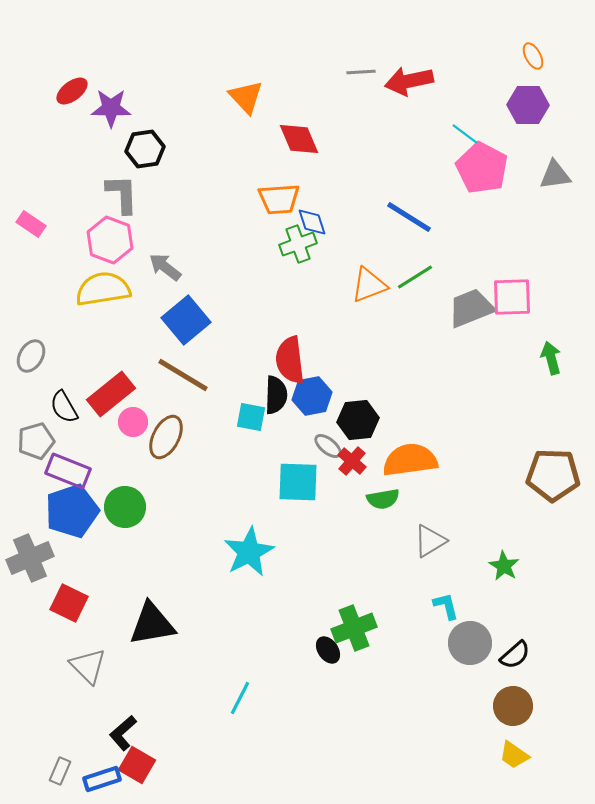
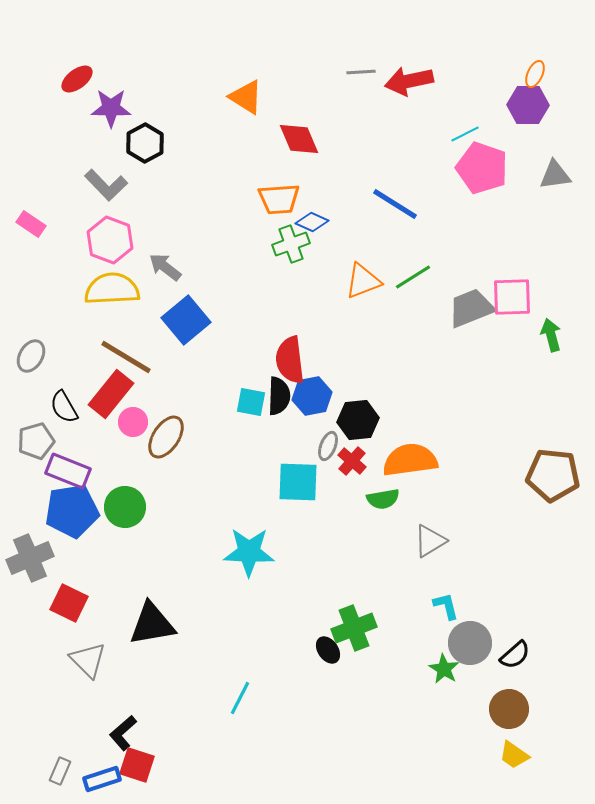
orange ellipse at (533, 56): moved 2 px right, 18 px down; rotated 52 degrees clockwise
red ellipse at (72, 91): moved 5 px right, 12 px up
orange triangle at (246, 97): rotated 15 degrees counterclockwise
cyan line at (465, 134): rotated 64 degrees counterclockwise
black hexagon at (145, 149): moved 6 px up; rotated 21 degrees counterclockwise
pink pentagon at (482, 168): rotated 9 degrees counterclockwise
gray L-shape at (122, 194): moved 16 px left, 9 px up; rotated 138 degrees clockwise
blue line at (409, 217): moved 14 px left, 13 px up
blue diamond at (312, 222): rotated 48 degrees counterclockwise
green cross at (298, 244): moved 7 px left
green line at (415, 277): moved 2 px left
orange triangle at (369, 285): moved 6 px left, 4 px up
yellow semicircle at (103, 289): moved 9 px right; rotated 6 degrees clockwise
green arrow at (551, 358): moved 23 px up
brown line at (183, 375): moved 57 px left, 18 px up
red rectangle at (111, 394): rotated 12 degrees counterclockwise
black semicircle at (276, 395): moved 3 px right, 1 px down
cyan square at (251, 417): moved 15 px up
brown ellipse at (166, 437): rotated 6 degrees clockwise
gray ellipse at (328, 446): rotated 72 degrees clockwise
brown pentagon at (553, 475): rotated 4 degrees clockwise
blue pentagon at (72, 511): rotated 10 degrees clockwise
cyan star at (249, 552): rotated 30 degrees clockwise
green star at (504, 566): moved 60 px left, 103 px down
gray triangle at (88, 666): moved 6 px up
brown circle at (513, 706): moved 4 px left, 3 px down
red square at (137, 765): rotated 12 degrees counterclockwise
